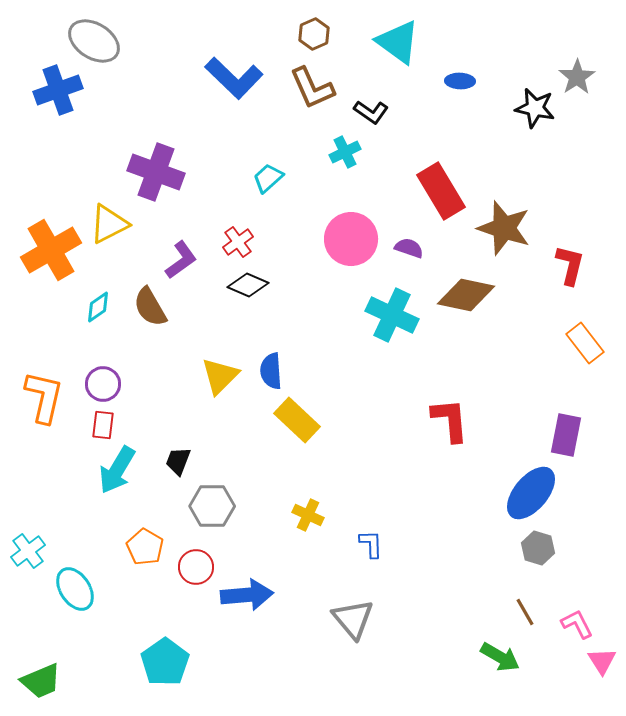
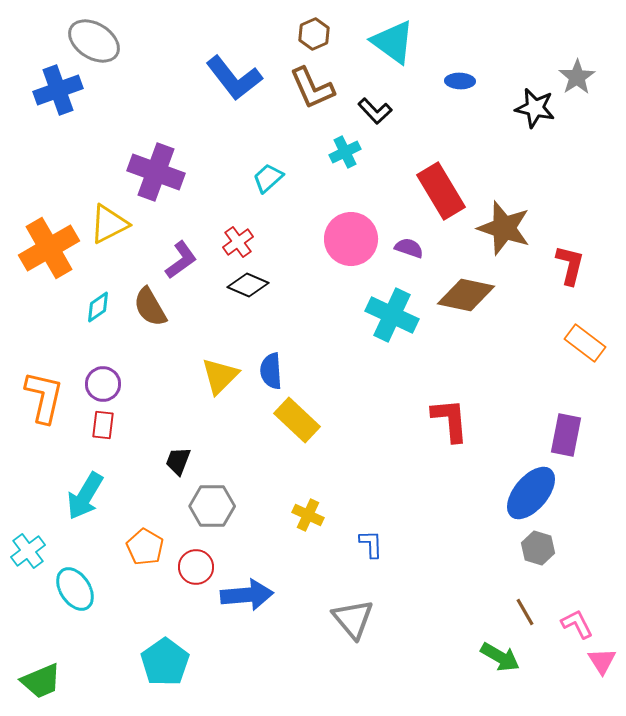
cyan triangle at (398, 42): moved 5 px left
blue L-shape at (234, 78): rotated 8 degrees clockwise
black L-shape at (371, 112): moved 4 px right, 1 px up; rotated 12 degrees clockwise
orange cross at (51, 250): moved 2 px left, 2 px up
orange rectangle at (585, 343): rotated 15 degrees counterclockwise
cyan arrow at (117, 470): moved 32 px left, 26 px down
